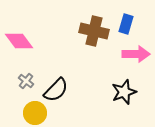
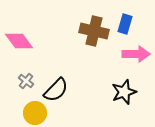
blue rectangle: moved 1 px left
